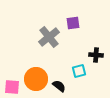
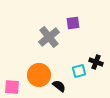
black cross: moved 7 px down; rotated 16 degrees clockwise
orange circle: moved 3 px right, 4 px up
